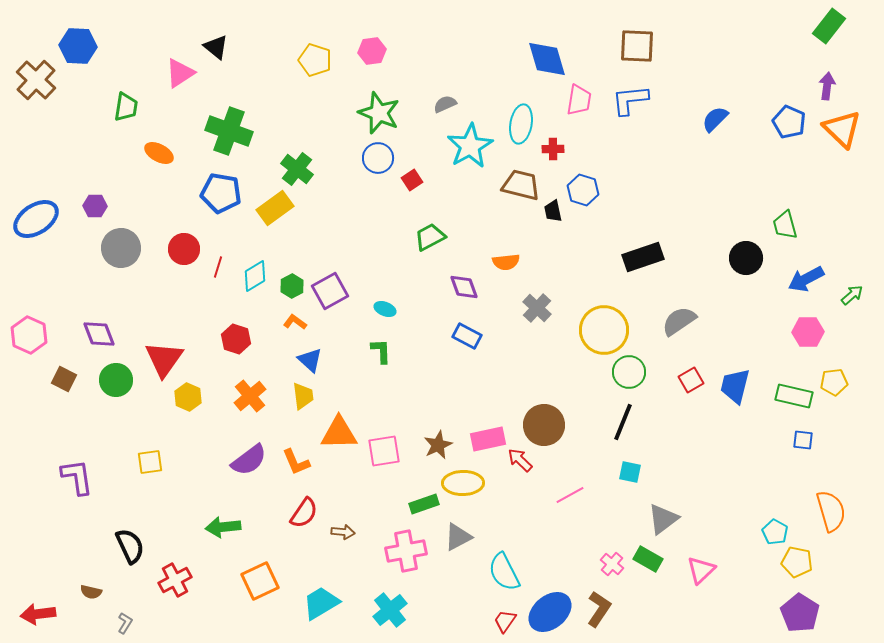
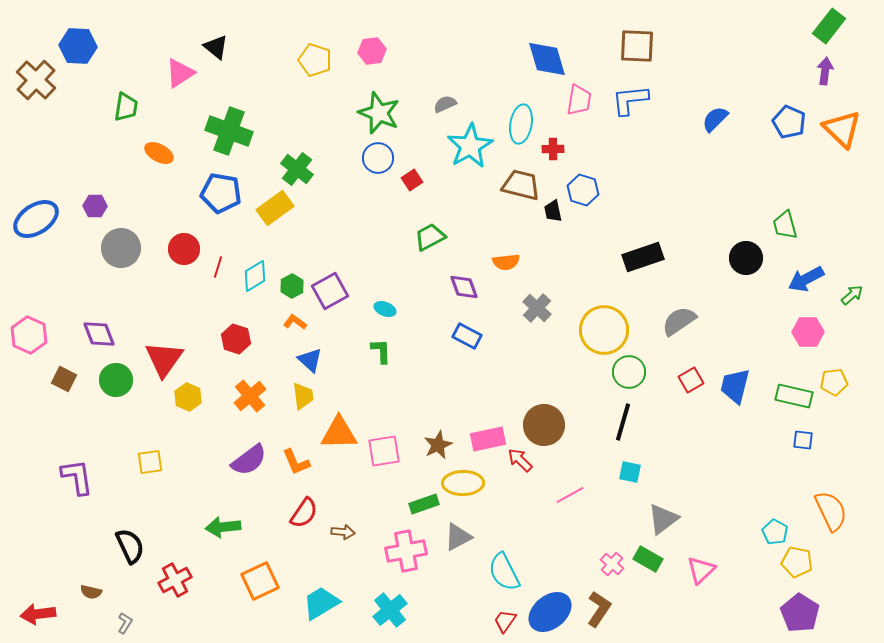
purple arrow at (827, 86): moved 2 px left, 15 px up
black line at (623, 422): rotated 6 degrees counterclockwise
orange semicircle at (831, 511): rotated 9 degrees counterclockwise
